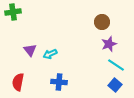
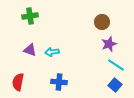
green cross: moved 17 px right, 4 px down
purple triangle: rotated 32 degrees counterclockwise
cyan arrow: moved 2 px right, 2 px up; rotated 16 degrees clockwise
